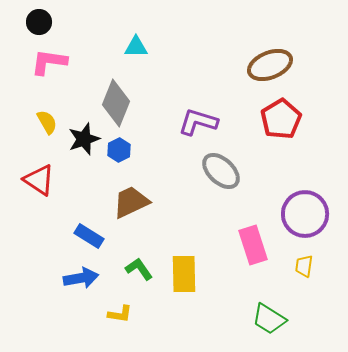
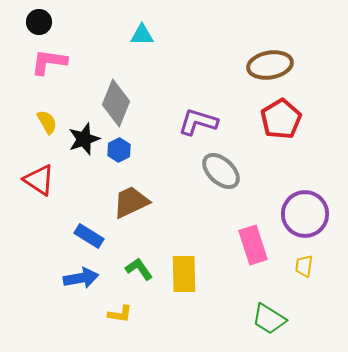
cyan triangle: moved 6 px right, 12 px up
brown ellipse: rotated 12 degrees clockwise
